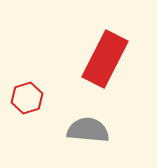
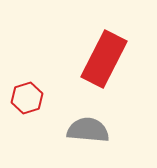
red rectangle: moved 1 px left
